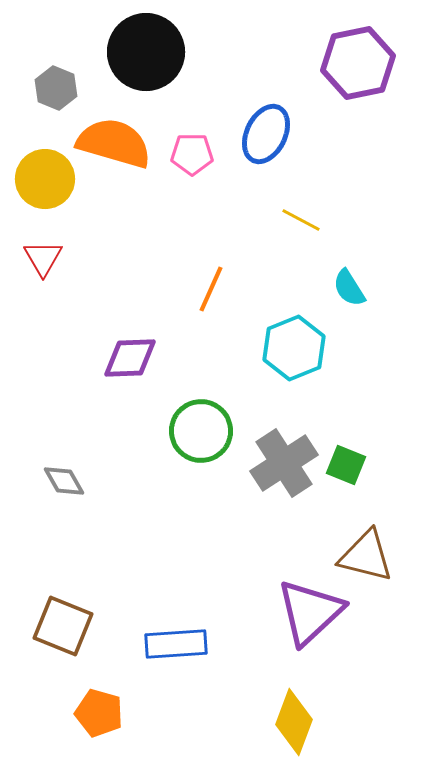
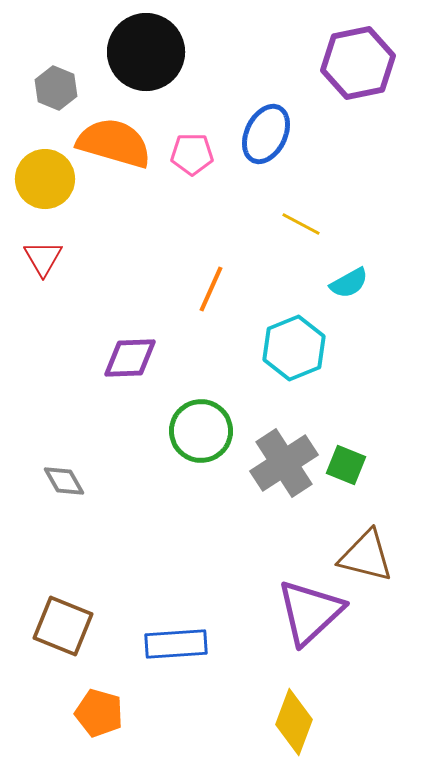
yellow line: moved 4 px down
cyan semicircle: moved 5 px up; rotated 87 degrees counterclockwise
